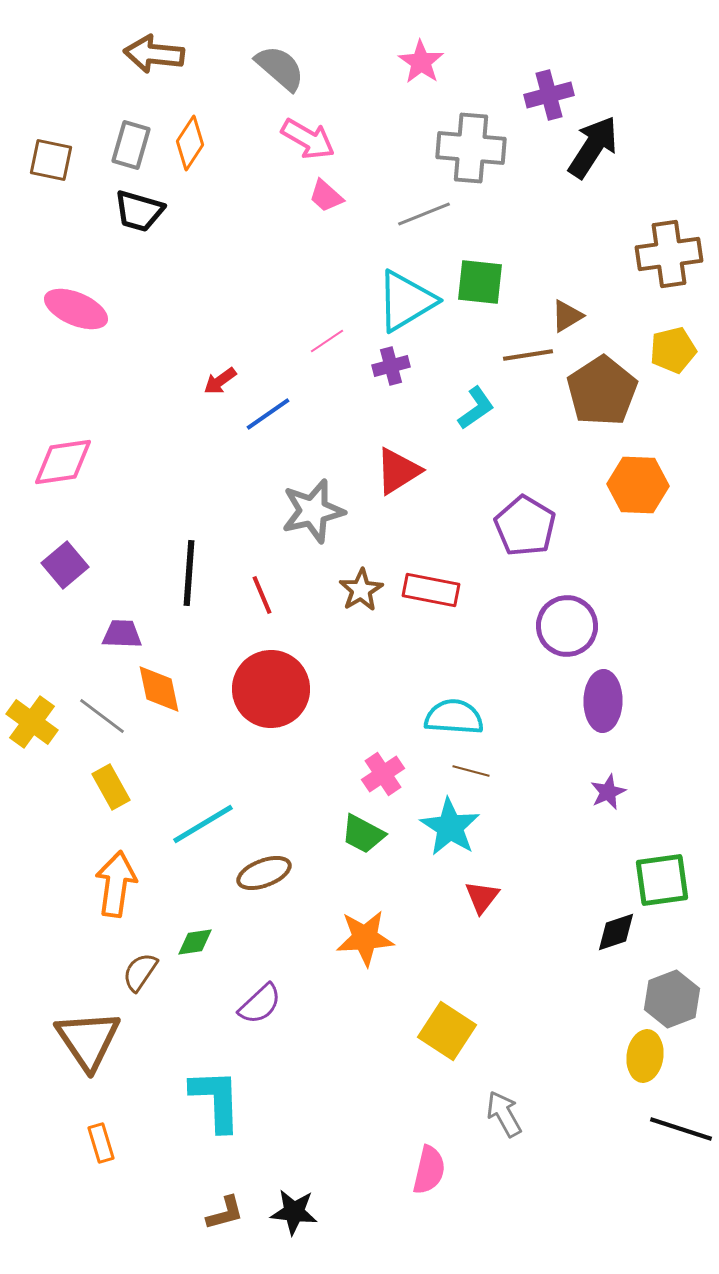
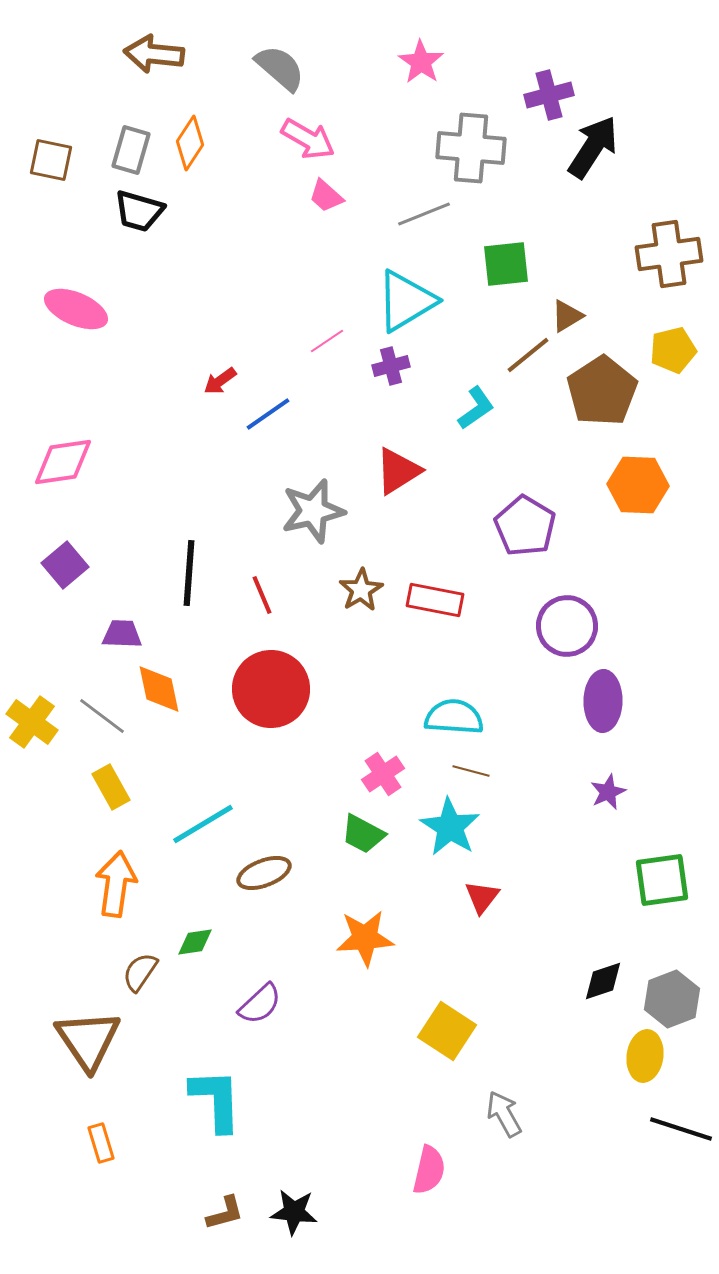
gray rectangle at (131, 145): moved 5 px down
green square at (480, 282): moved 26 px right, 18 px up; rotated 12 degrees counterclockwise
brown line at (528, 355): rotated 30 degrees counterclockwise
red rectangle at (431, 590): moved 4 px right, 10 px down
black diamond at (616, 932): moved 13 px left, 49 px down
